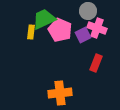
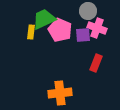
purple square: rotated 21 degrees clockwise
